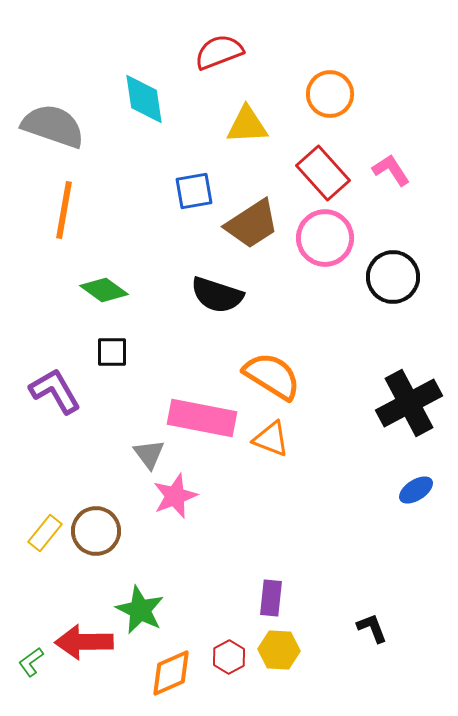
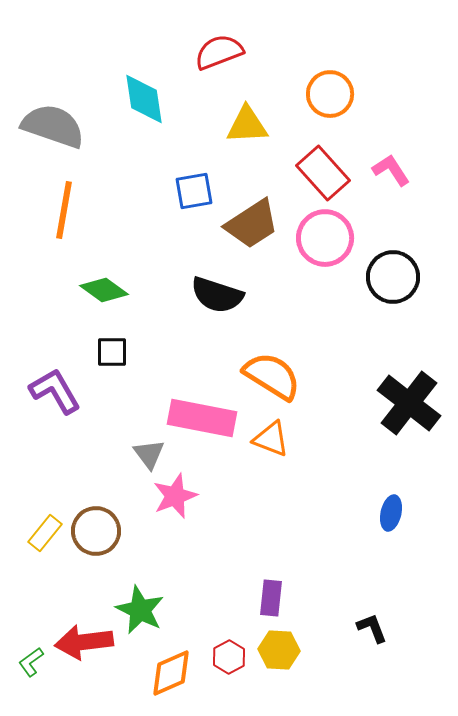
black cross: rotated 24 degrees counterclockwise
blue ellipse: moved 25 px left, 23 px down; rotated 44 degrees counterclockwise
red arrow: rotated 6 degrees counterclockwise
